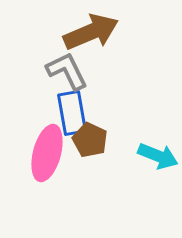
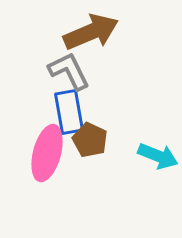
gray L-shape: moved 2 px right
blue rectangle: moved 3 px left, 1 px up
